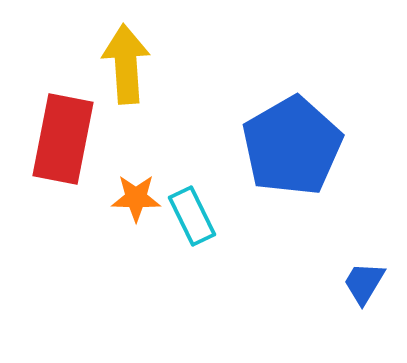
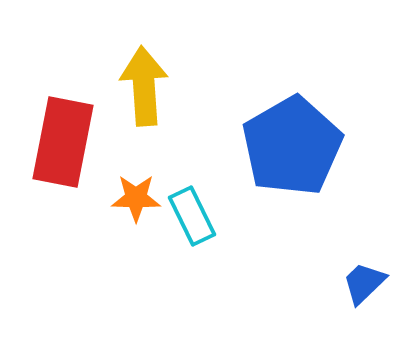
yellow arrow: moved 18 px right, 22 px down
red rectangle: moved 3 px down
blue trapezoid: rotated 15 degrees clockwise
